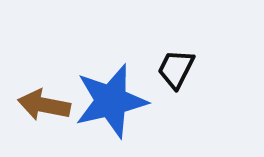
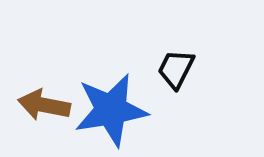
blue star: moved 9 px down; rotated 4 degrees clockwise
